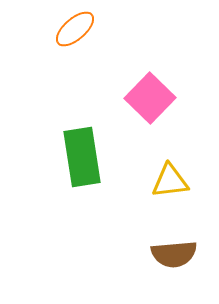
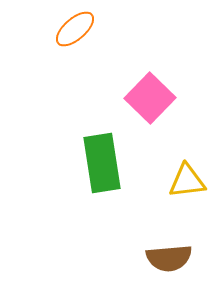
green rectangle: moved 20 px right, 6 px down
yellow triangle: moved 17 px right
brown semicircle: moved 5 px left, 4 px down
